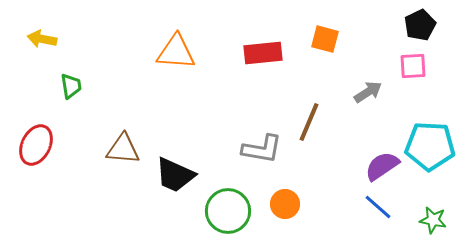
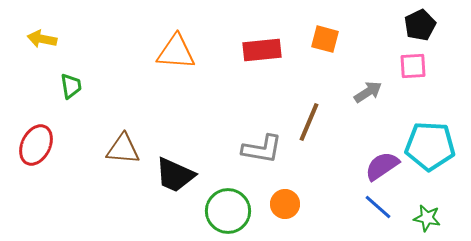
red rectangle: moved 1 px left, 3 px up
green star: moved 6 px left, 2 px up
